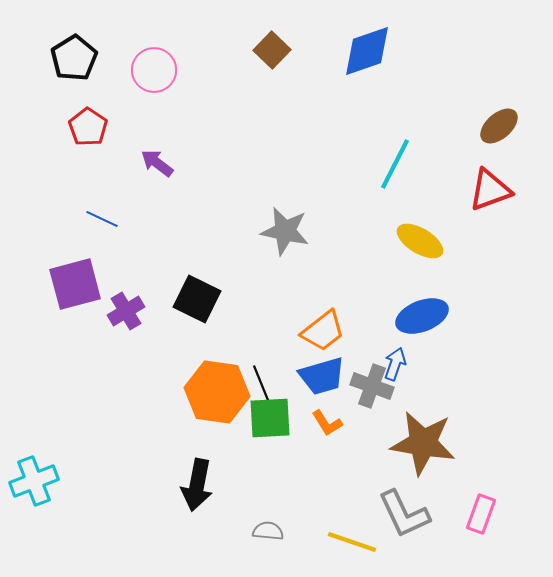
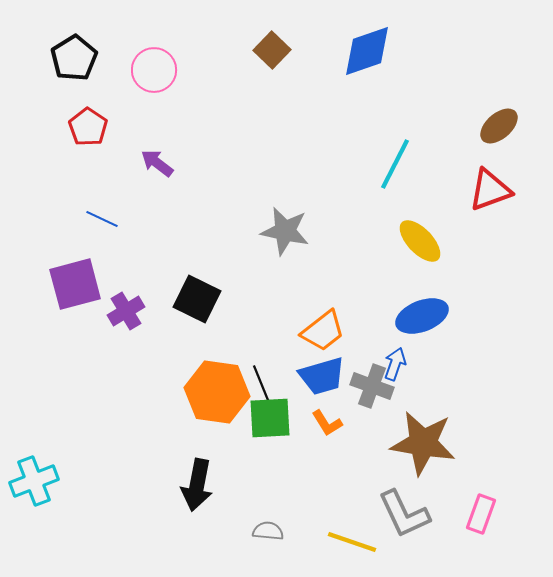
yellow ellipse: rotated 15 degrees clockwise
